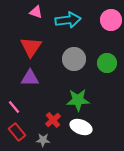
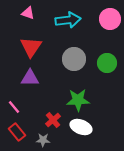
pink triangle: moved 8 px left, 1 px down
pink circle: moved 1 px left, 1 px up
